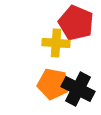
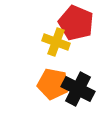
yellow cross: moved 1 px up; rotated 16 degrees clockwise
